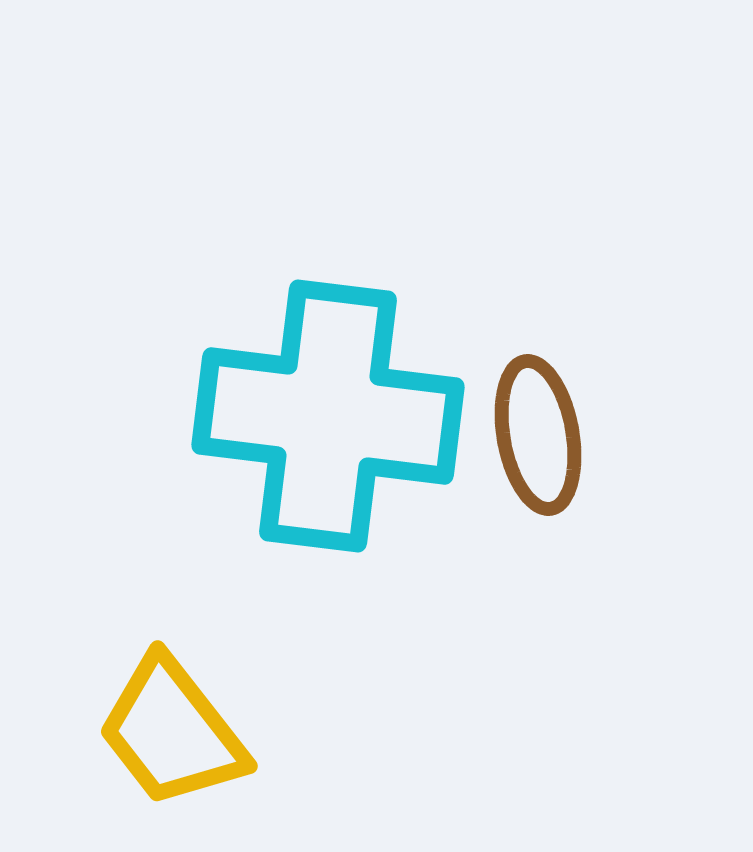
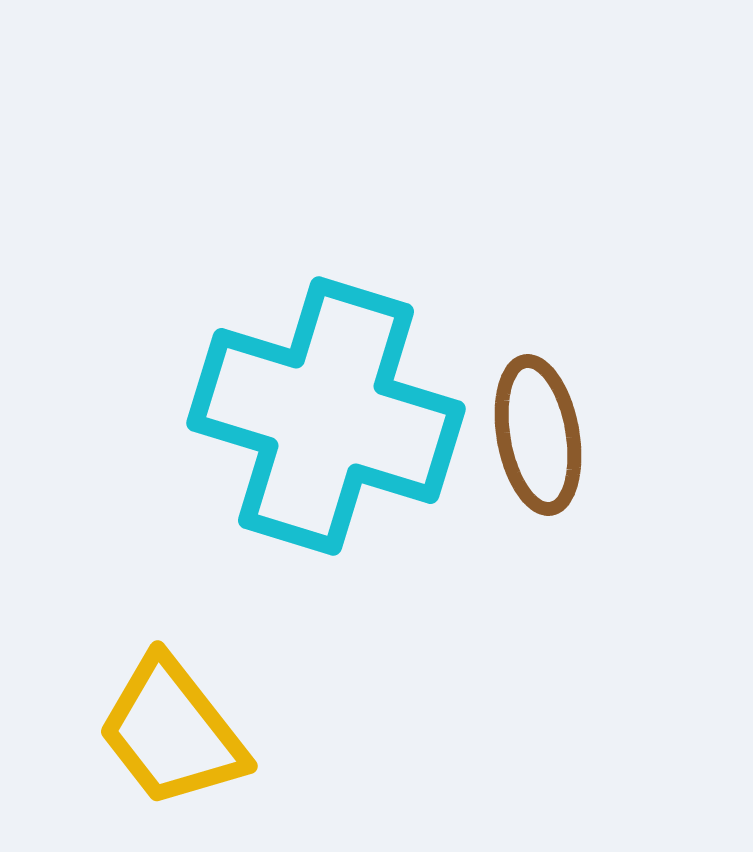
cyan cross: moved 2 px left; rotated 10 degrees clockwise
